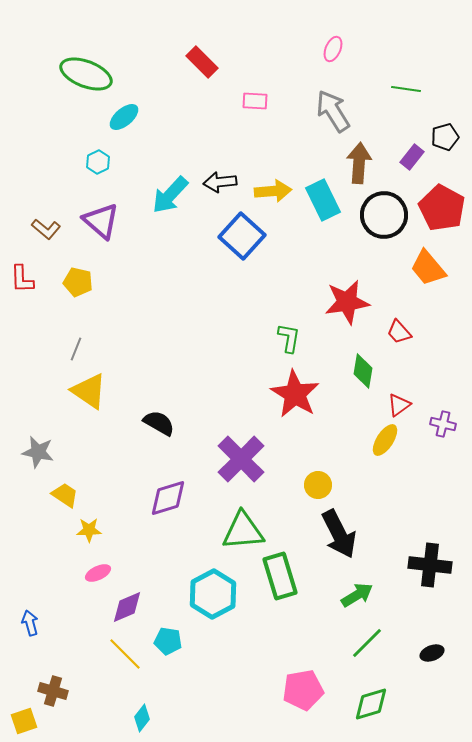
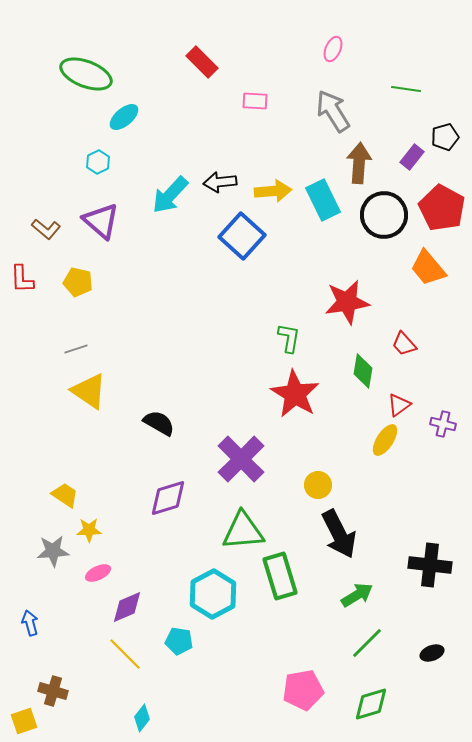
red trapezoid at (399, 332): moved 5 px right, 12 px down
gray line at (76, 349): rotated 50 degrees clockwise
gray star at (38, 452): moved 15 px right, 99 px down; rotated 16 degrees counterclockwise
cyan pentagon at (168, 641): moved 11 px right
